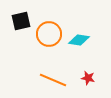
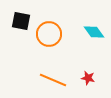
black square: rotated 24 degrees clockwise
cyan diamond: moved 15 px right, 8 px up; rotated 45 degrees clockwise
